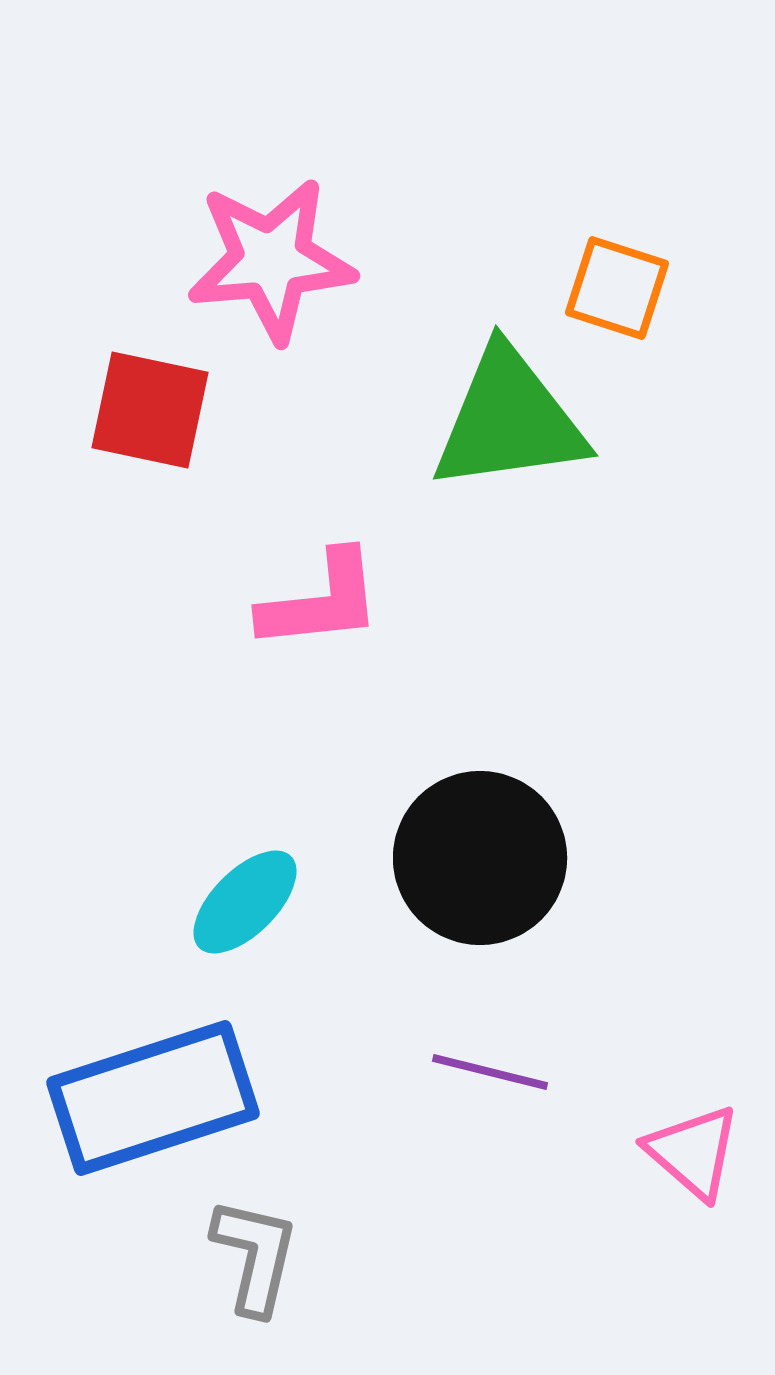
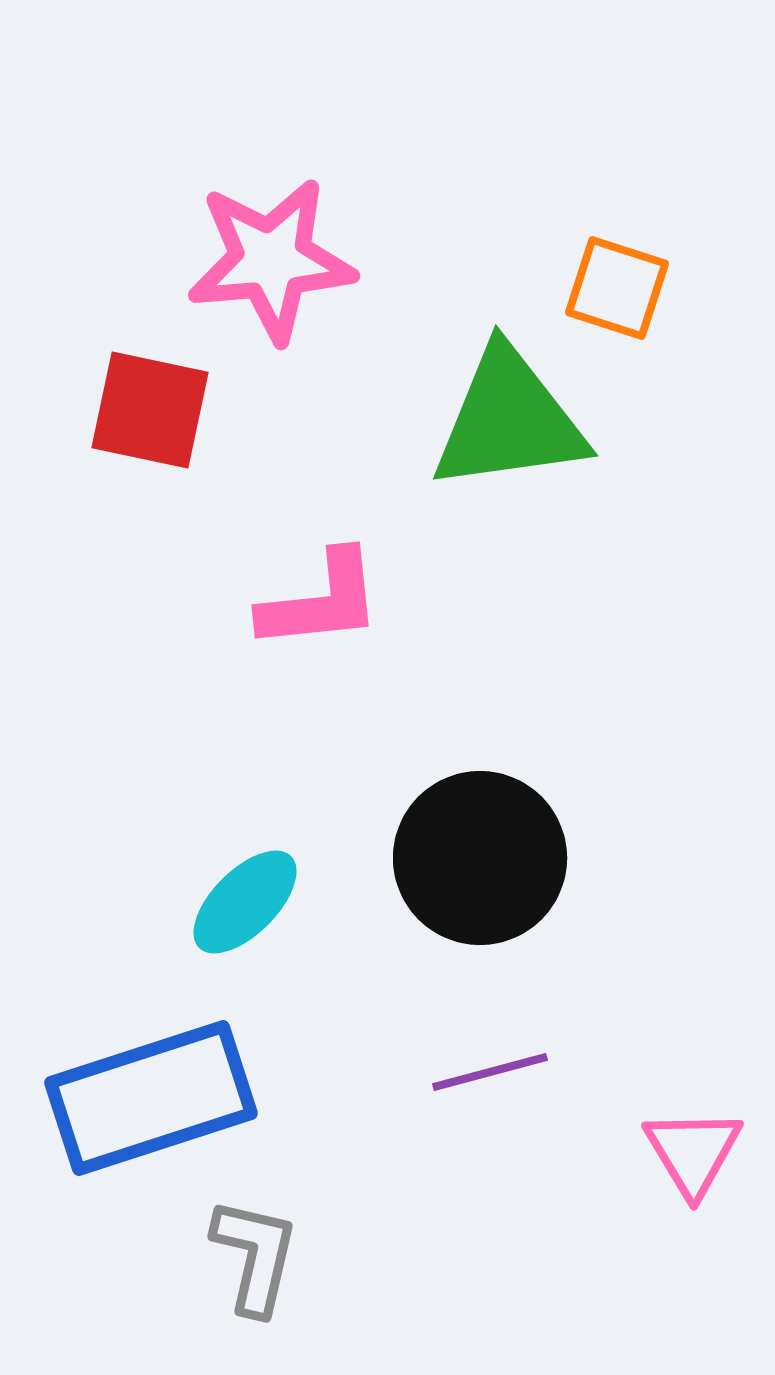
purple line: rotated 29 degrees counterclockwise
blue rectangle: moved 2 px left
pink triangle: rotated 18 degrees clockwise
